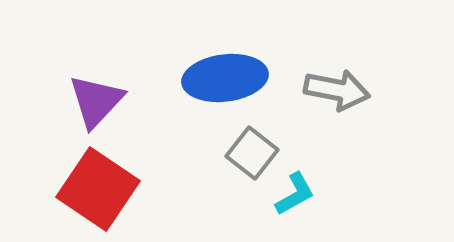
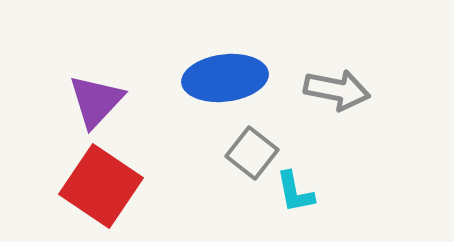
red square: moved 3 px right, 3 px up
cyan L-shape: moved 2 px up; rotated 108 degrees clockwise
